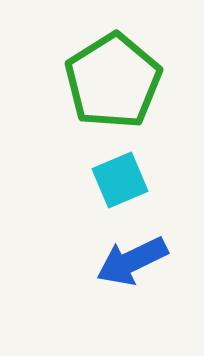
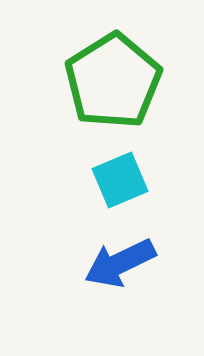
blue arrow: moved 12 px left, 2 px down
